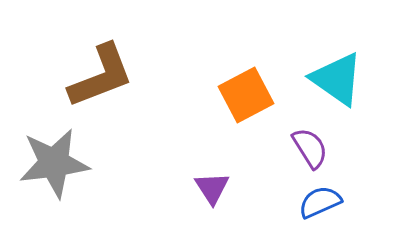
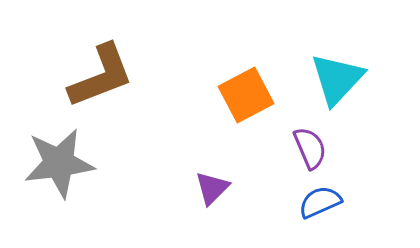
cyan triangle: rotated 38 degrees clockwise
purple semicircle: rotated 9 degrees clockwise
gray star: moved 5 px right
purple triangle: rotated 18 degrees clockwise
